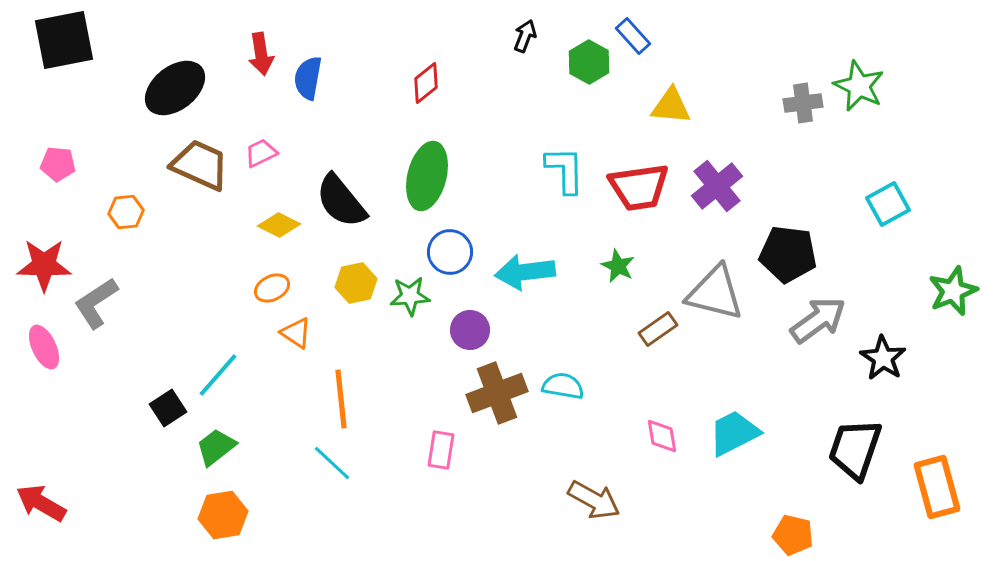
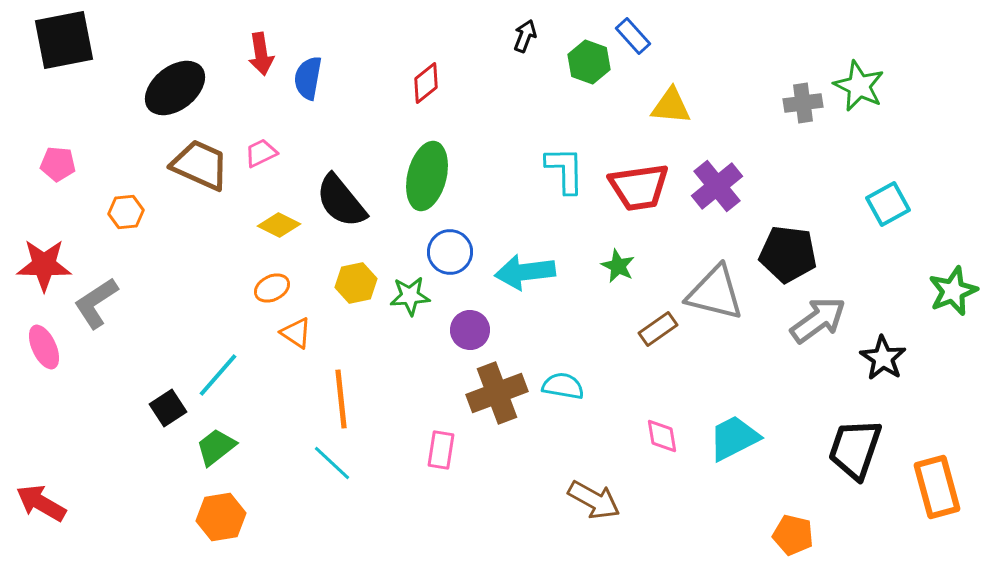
green hexagon at (589, 62): rotated 9 degrees counterclockwise
cyan trapezoid at (734, 433): moved 5 px down
orange hexagon at (223, 515): moved 2 px left, 2 px down
